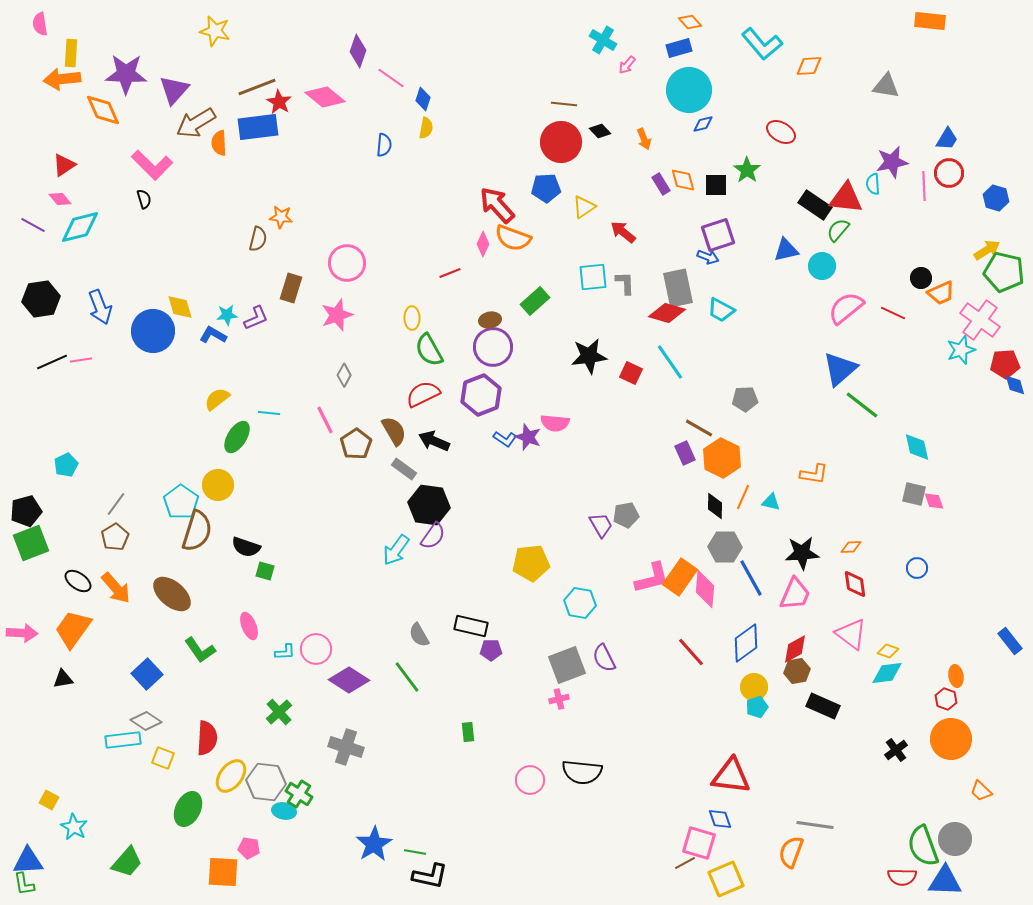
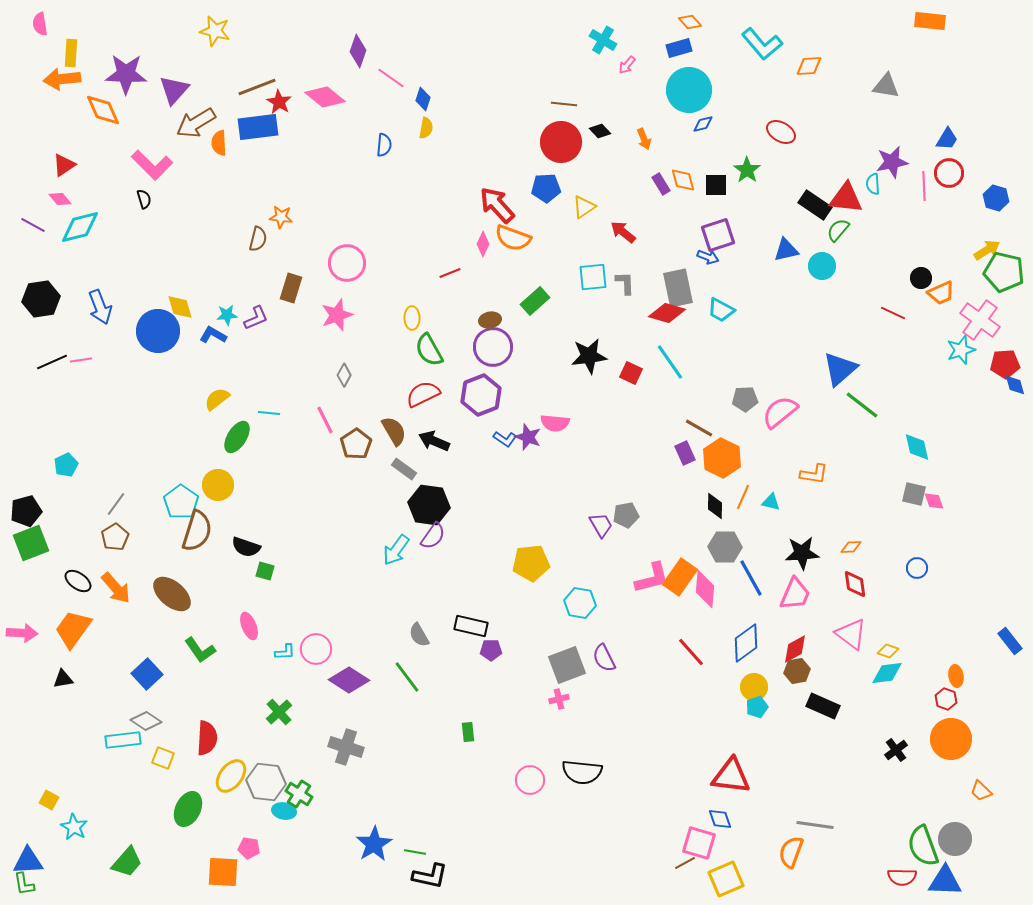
pink semicircle at (846, 308): moved 66 px left, 104 px down
blue circle at (153, 331): moved 5 px right
